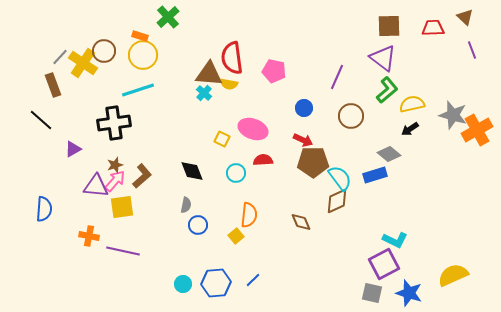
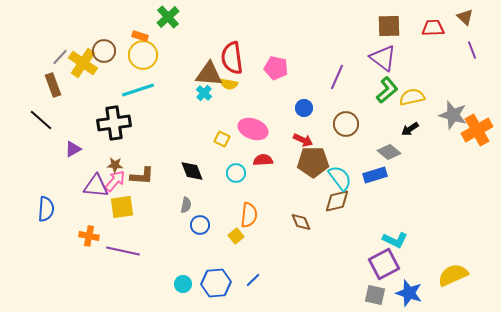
pink pentagon at (274, 71): moved 2 px right, 3 px up
yellow semicircle at (412, 104): moved 7 px up
brown circle at (351, 116): moved 5 px left, 8 px down
gray diamond at (389, 154): moved 2 px up
brown star at (115, 165): rotated 21 degrees clockwise
brown L-shape at (142, 176): rotated 45 degrees clockwise
brown diamond at (337, 201): rotated 12 degrees clockwise
blue semicircle at (44, 209): moved 2 px right
blue circle at (198, 225): moved 2 px right
gray square at (372, 293): moved 3 px right, 2 px down
